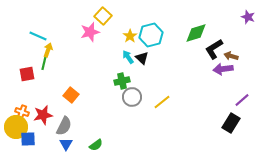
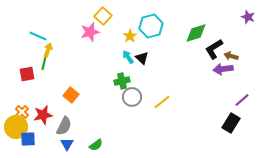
cyan hexagon: moved 9 px up
orange cross: rotated 24 degrees clockwise
blue triangle: moved 1 px right
